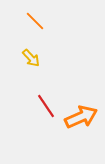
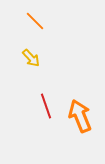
red line: rotated 15 degrees clockwise
orange arrow: moved 1 px left, 1 px up; rotated 88 degrees counterclockwise
